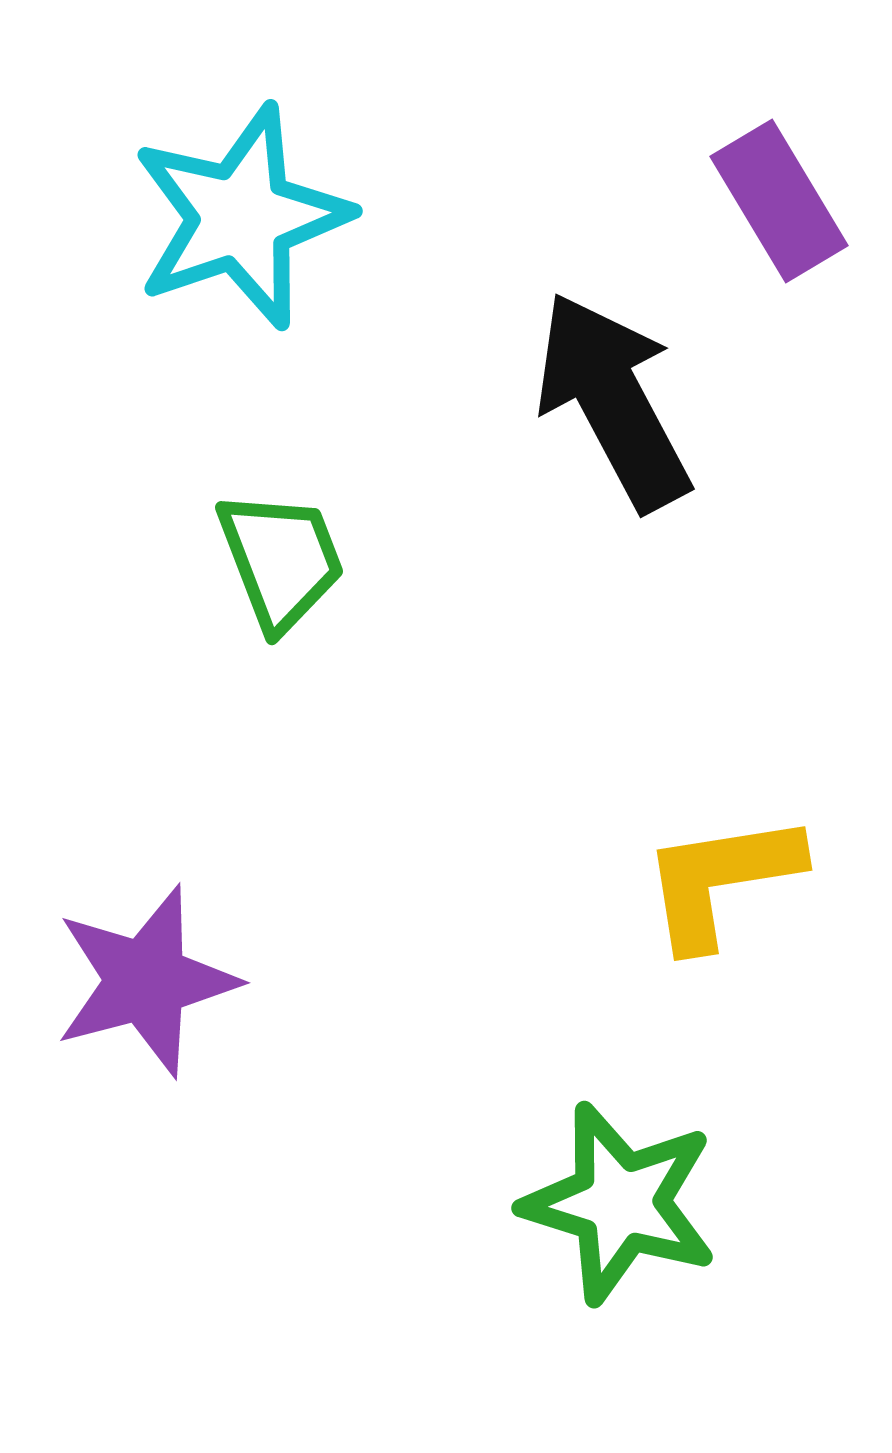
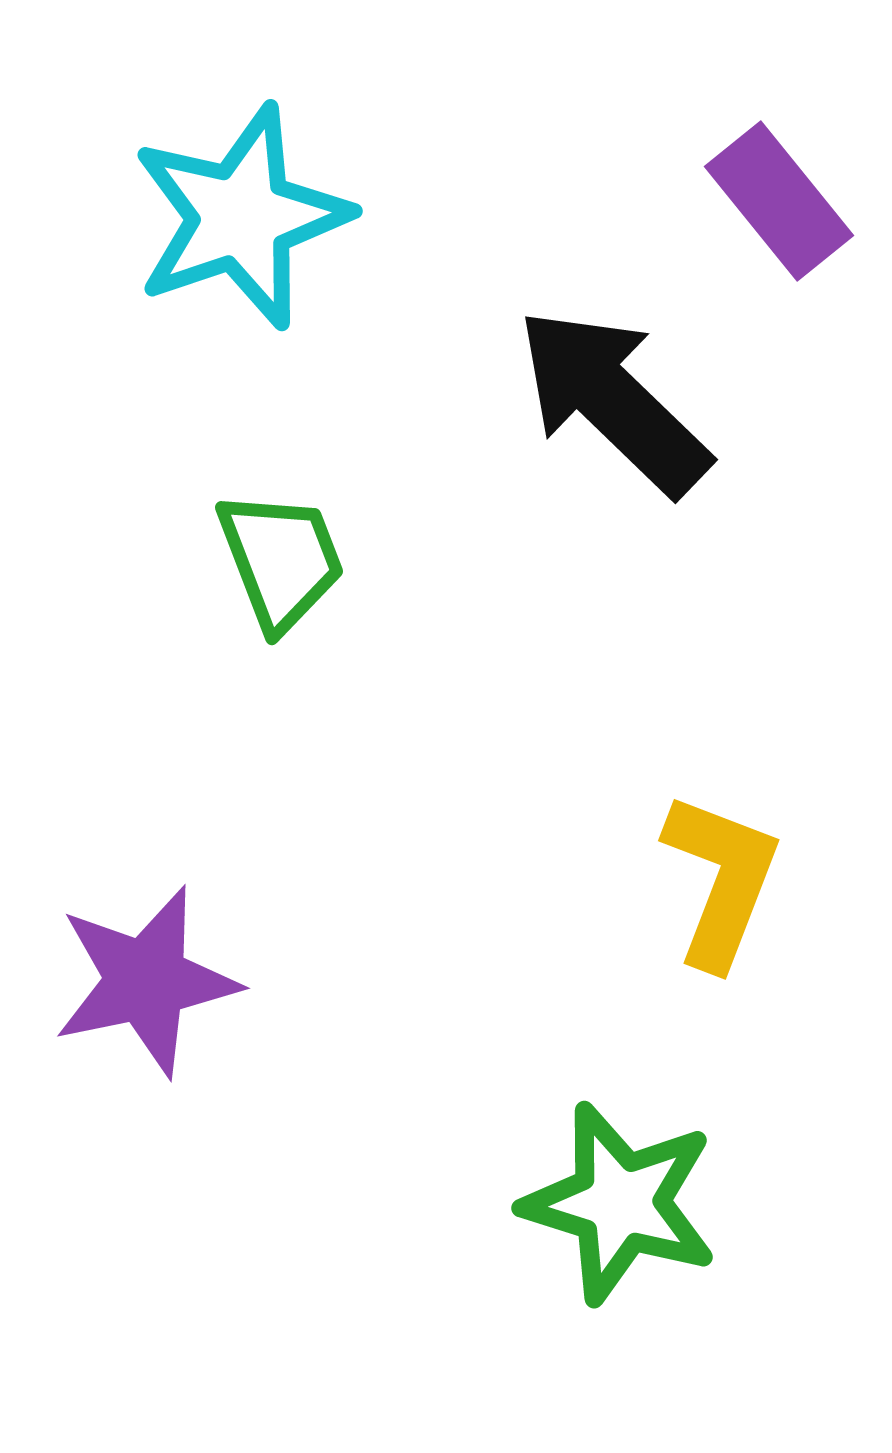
purple rectangle: rotated 8 degrees counterclockwise
black arrow: rotated 18 degrees counterclockwise
yellow L-shape: rotated 120 degrees clockwise
purple star: rotated 3 degrees clockwise
